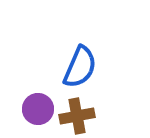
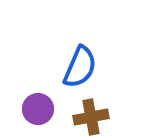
brown cross: moved 14 px right, 1 px down
